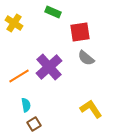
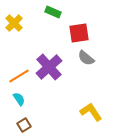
yellow cross: rotated 12 degrees clockwise
red square: moved 1 px left, 1 px down
cyan semicircle: moved 7 px left, 6 px up; rotated 24 degrees counterclockwise
yellow L-shape: moved 3 px down
brown square: moved 10 px left, 1 px down
